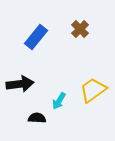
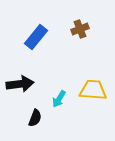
brown cross: rotated 24 degrees clockwise
yellow trapezoid: rotated 40 degrees clockwise
cyan arrow: moved 2 px up
black semicircle: moved 2 px left; rotated 108 degrees clockwise
